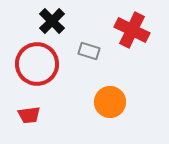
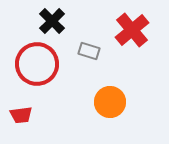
red cross: rotated 24 degrees clockwise
red trapezoid: moved 8 px left
